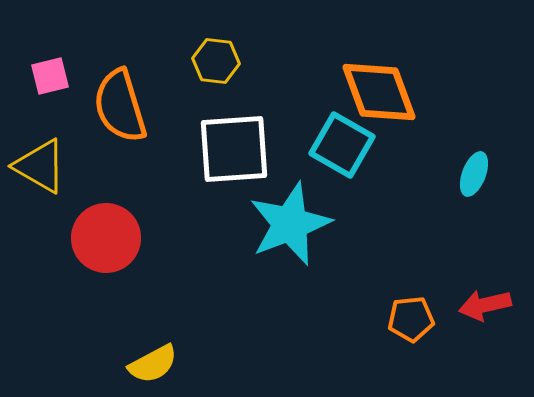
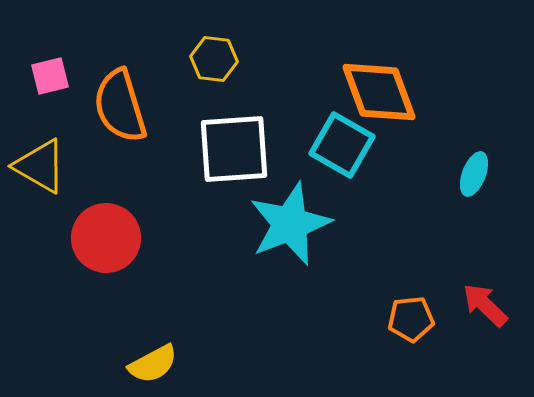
yellow hexagon: moved 2 px left, 2 px up
red arrow: rotated 57 degrees clockwise
